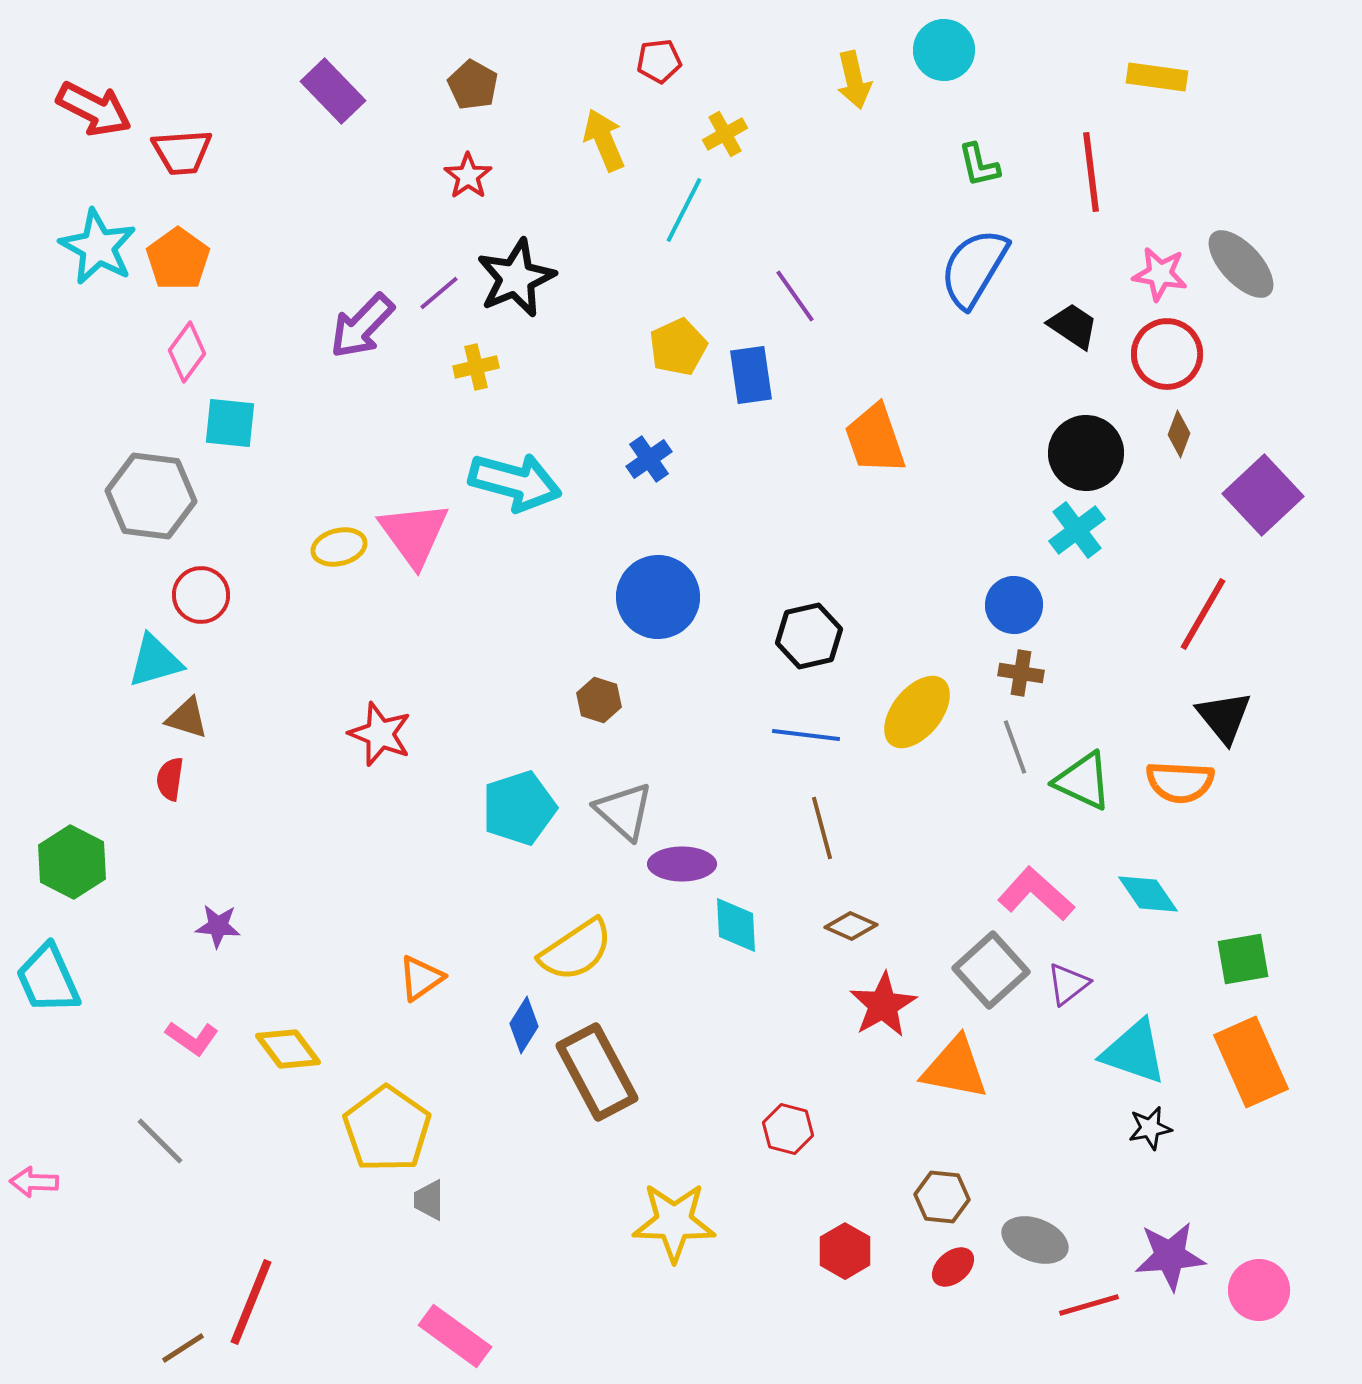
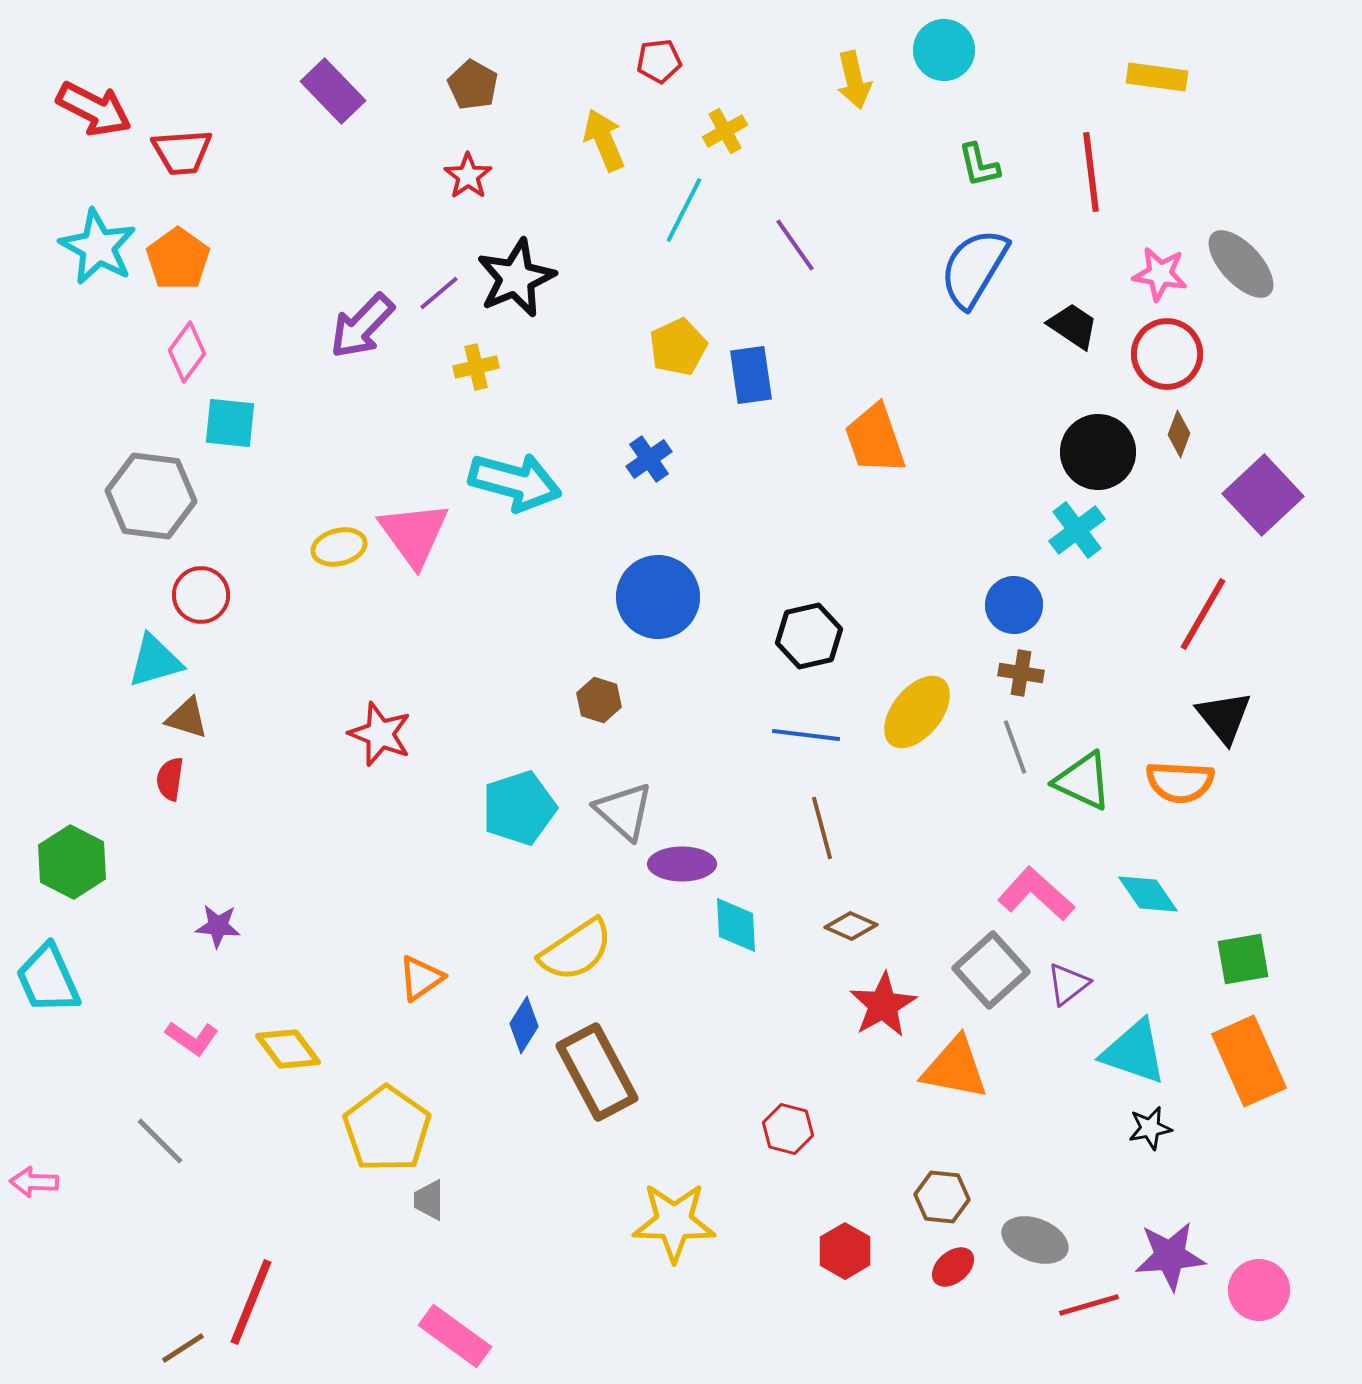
yellow cross at (725, 134): moved 3 px up
purple line at (795, 296): moved 51 px up
black circle at (1086, 453): moved 12 px right, 1 px up
orange rectangle at (1251, 1062): moved 2 px left, 1 px up
